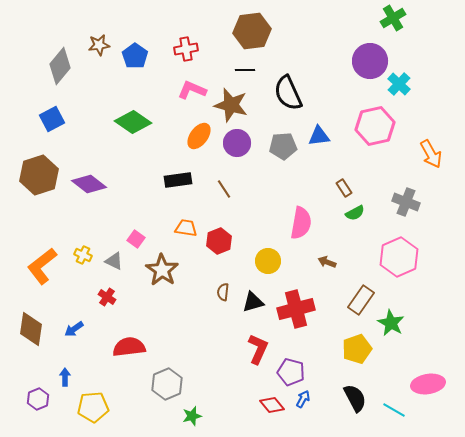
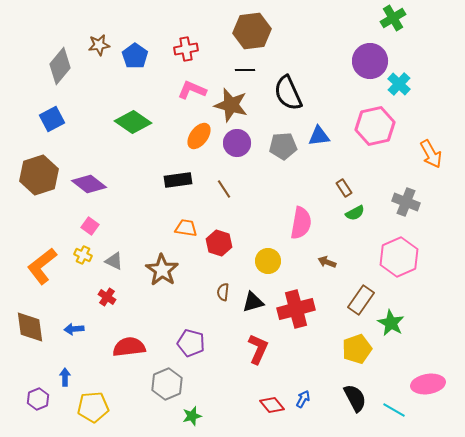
pink square at (136, 239): moved 46 px left, 13 px up
red hexagon at (219, 241): moved 2 px down; rotated 20 degrees counterclockwise
brown diamond at (31, 329): moved 1 px left, 2 px up; rotated 16 degrees counterclockwise
blue arrow at (74, 329): rotated 30 degrees clockwise
purple pentagon at (291, 372): moved 100 px left, 29 px up
